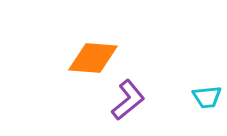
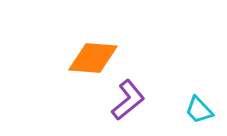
cyan trapezoid: moved 8 px left, 13 px down; rotated 52 degrees clockwise
